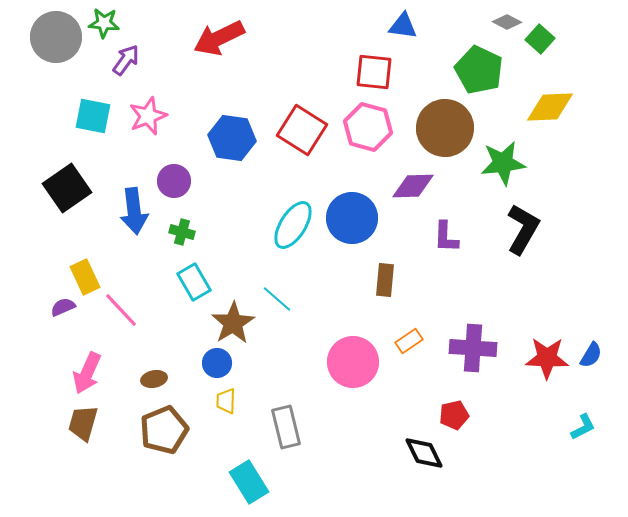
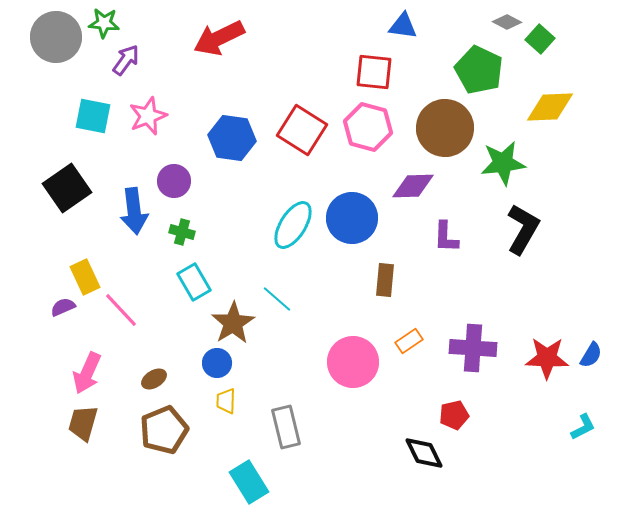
brown ellipse at (154, 379): rotated 20 degrees counterclockwise
